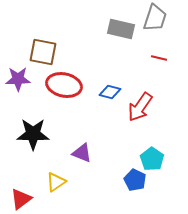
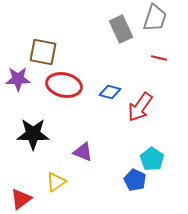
gray rectangle: rotated 52 degrees clockwise
purple triangle: moved 1 px right, 1 px up
